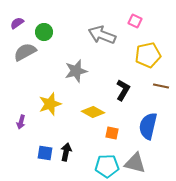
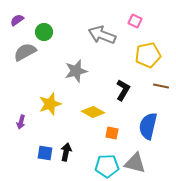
purple semicircle: moved 3 px up
